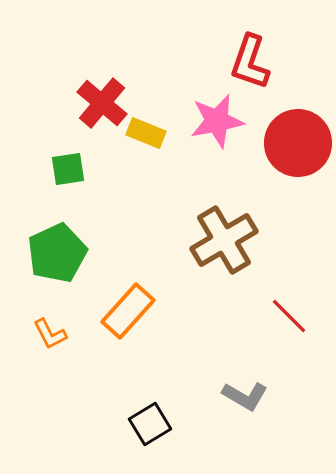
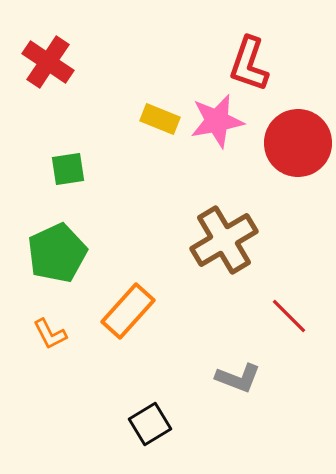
red L-shape: moved 1 px left, 2 px down
red cross: moved 54 px left, 41 px up; rotated 6 degrees counterclockwise
yellow rectangle: moved 14 px right, 14 px up
gray L-shape: moved 7 px left, 18 px up; rotated 9 degrees counterclockwise
